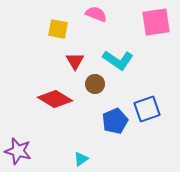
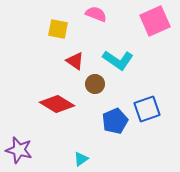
pink square: moved 1 px left, 1 px up; rotated 16 degrees counterclockwise
red triangle: rotated 24 degrees counterclockwise
red diamond: moved 2 px right, 5 px down
purple star: moved 1 px right, 1 px up
